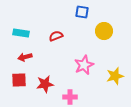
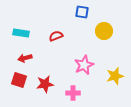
red arrow: moved 1 px down
red square: rotated 21 degrees clockwise
pink cross: moved 3 px right, 4 px up
